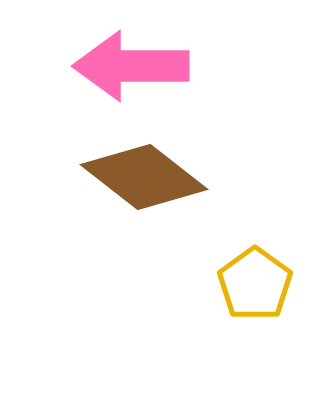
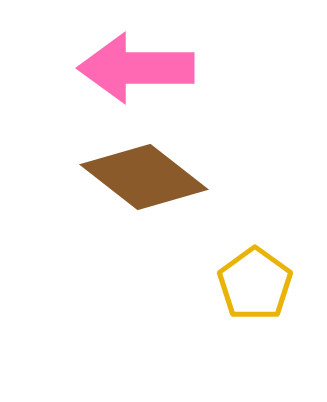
pink arrow: moved 5 px right, 2 px down
